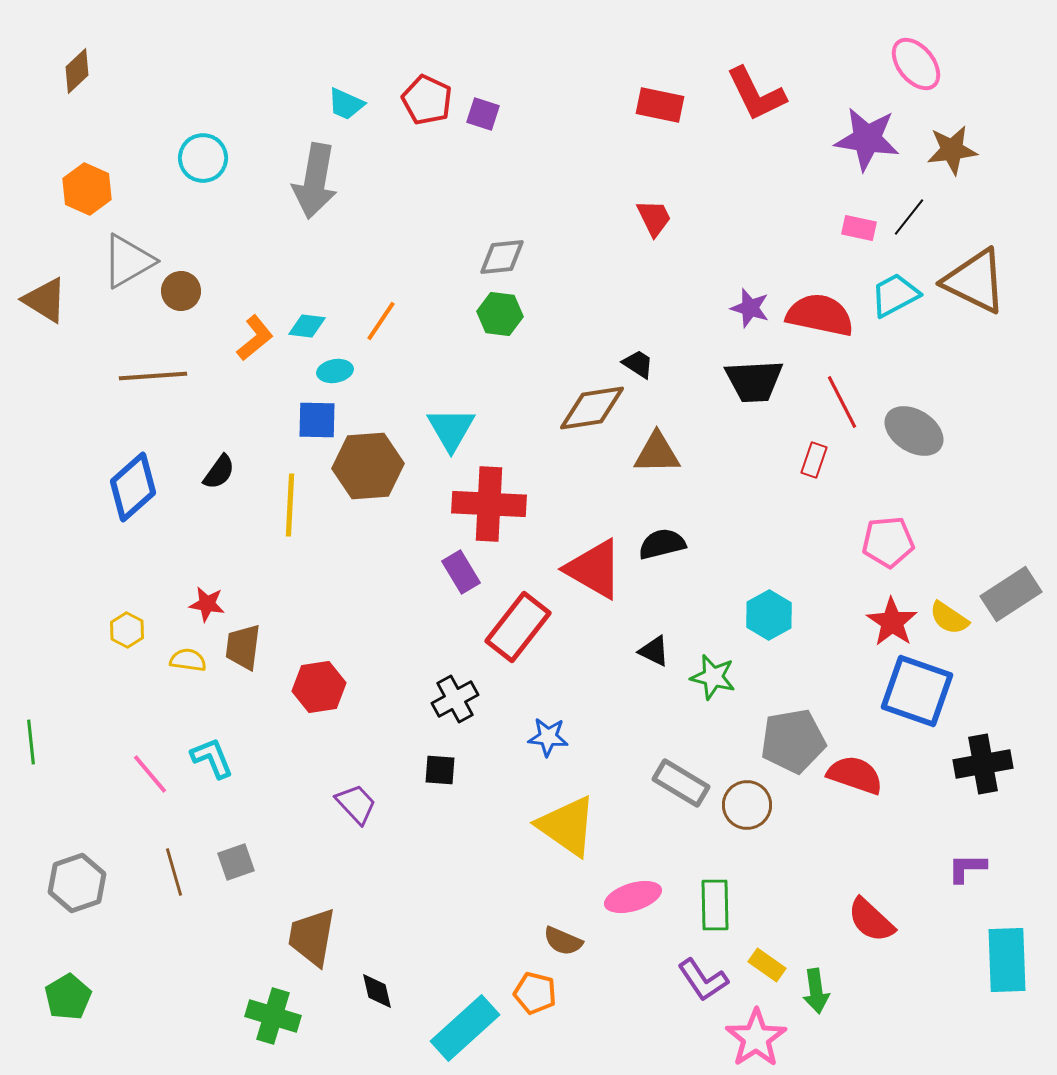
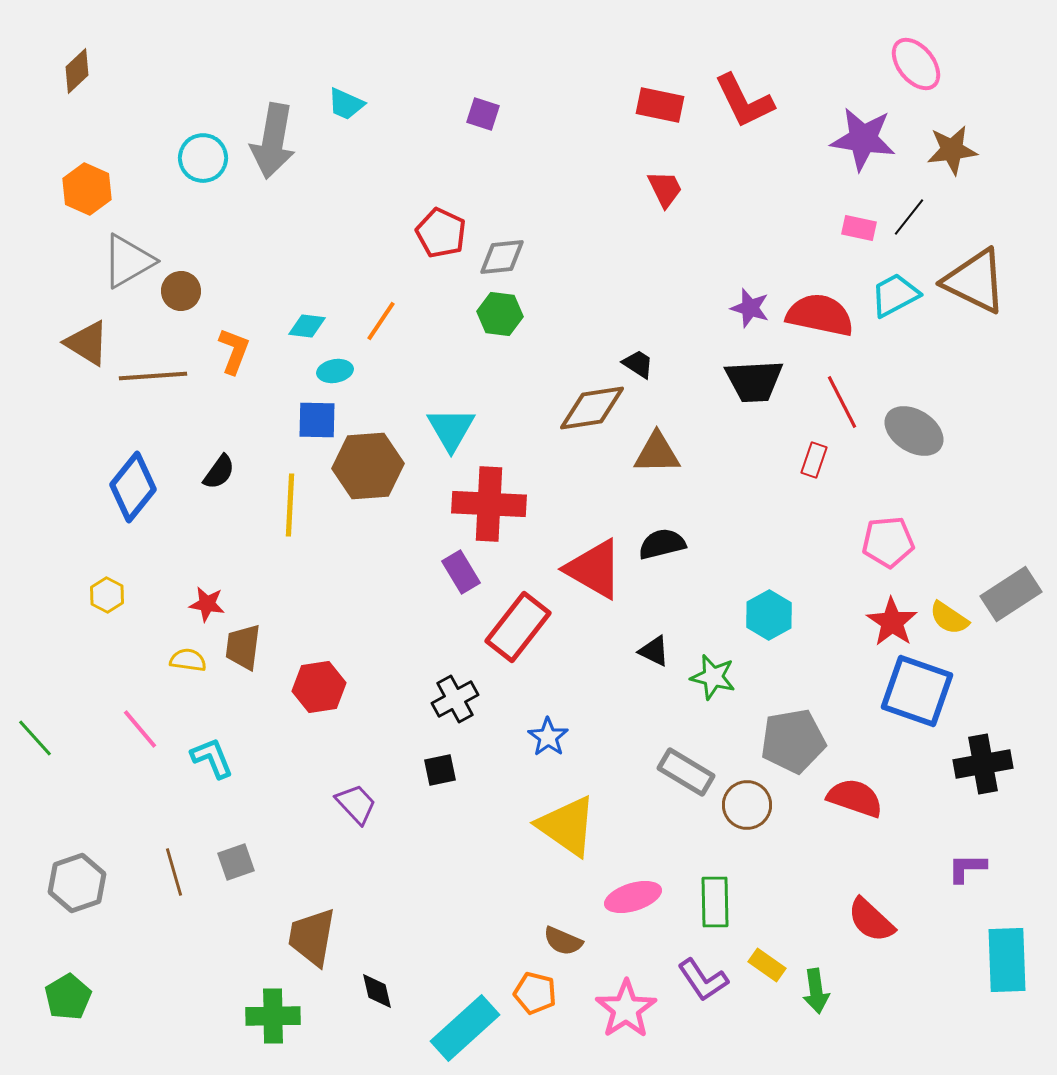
red L-shape at (756, 94): moved 12 px left, 7 px down
red pentagon at (427, 100): moved 14 px right, 133 px down
purple star at (867, 139): moved 4 px left
gray arrow at (315, 181): moved 42 px left, 40 px up
red trapezoid at (654, 218): moved 11 px right, 29 px up
brown triangle at (45, 300): moved 42 px right, 43 px down
orange L-shape at (255, 338): moved 21 px left, 13 px down; rotated 30 degrees counterclockwise
blue diamond at (133, 487): rotated 10 degrees counterclockwise
yellow hexagon at (127, 630): moved 20 px left, 35 px up
blue star at (548, 737): rotated 30 degrees clockwise
green line at (31, 742): moved 4 px right, 4 px up; rotated 36 degrees counterclockwise
black square at (440, 770): rotated 16 degrees counterclockwise
pink line at (150, 774): moved 10 px left, 45 px up
red semicircle at (855, 775): moved 23 px down
gray rectangle at (681, 783): moved 5 px right, 11 px up
green rectangle at (715, 905): moved 3 px up
green cross at (273, 1016): rotated 18 degrees counterclockwise
pink star at (756, 1038): moved 130 px left, 29 px up
